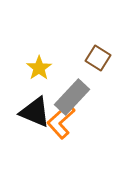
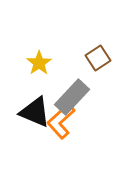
brown square: rotated 25 degrees clockwise
yellow star: moved 5 px up
